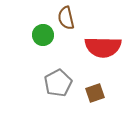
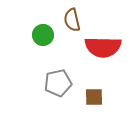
brown semicircle: moved 6 px right, 2 px down
gray pentagon: rotated 16 degrees clockwise
brown square: moved 1 px left, 4 px down; rotated 18 degrees clockwise
